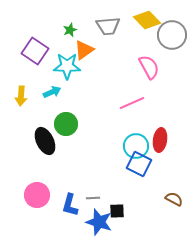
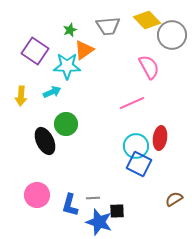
red ellipse: moved 2 px up
brown semicircle: rotated 60 degrees counterclockwise
